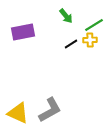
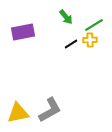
green arrow: moved 1 px down
yellow triangle: rotated 35 degrees counterclockwise
